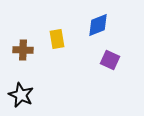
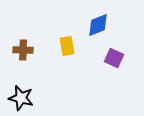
yellow rectangle: moved 10 px right, 7 px down
purple square: moved 4 px right, 2 px up
black star: moved 3 px down; rotated 10 degrees counterclockwise
